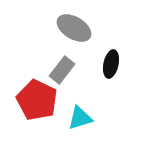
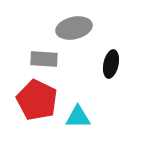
gray ellipse: rotated 44 degrees counterclockwise
gray rectangle: moved 18 px left, 11 px up; rotated 56 degrees clockwise
cyan triangle: moved 2 px left, 1 px up; rotated 16 degrees clockwise
